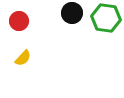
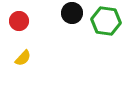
green hexagon: moved 3 px down
